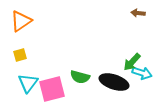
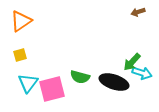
brown arrow: moved 1 px up; rotated 24 degrees counterclockwise
